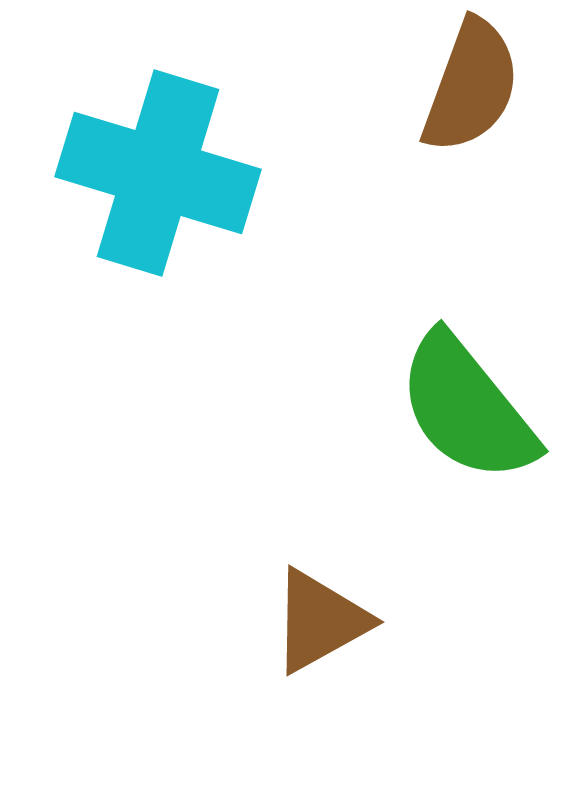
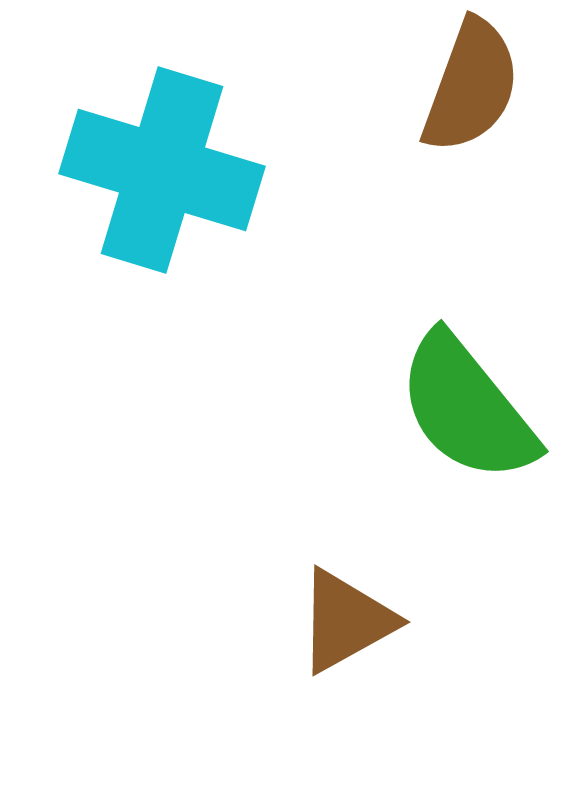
cyan cross: moved 4 px right, 3 px up
brown triangle: moved 26 px right
